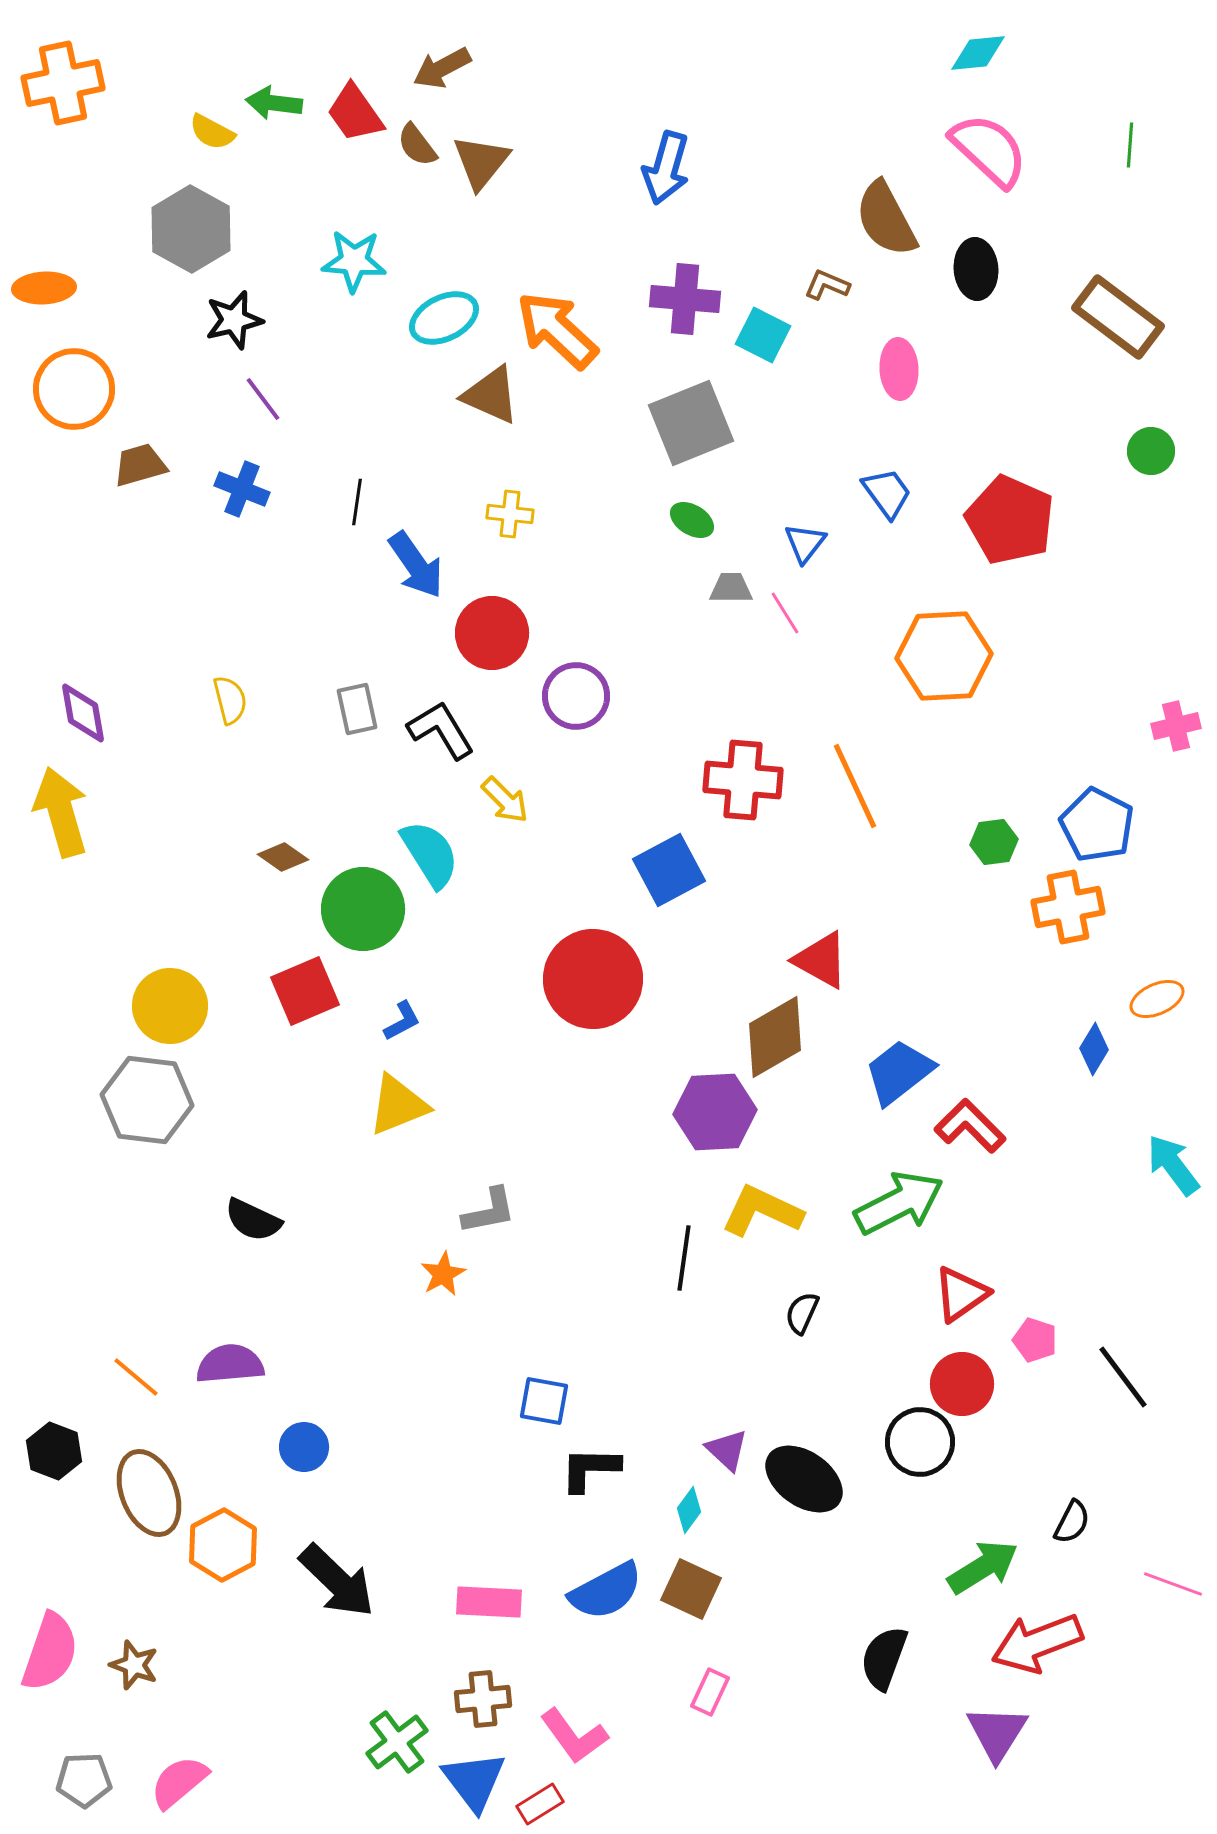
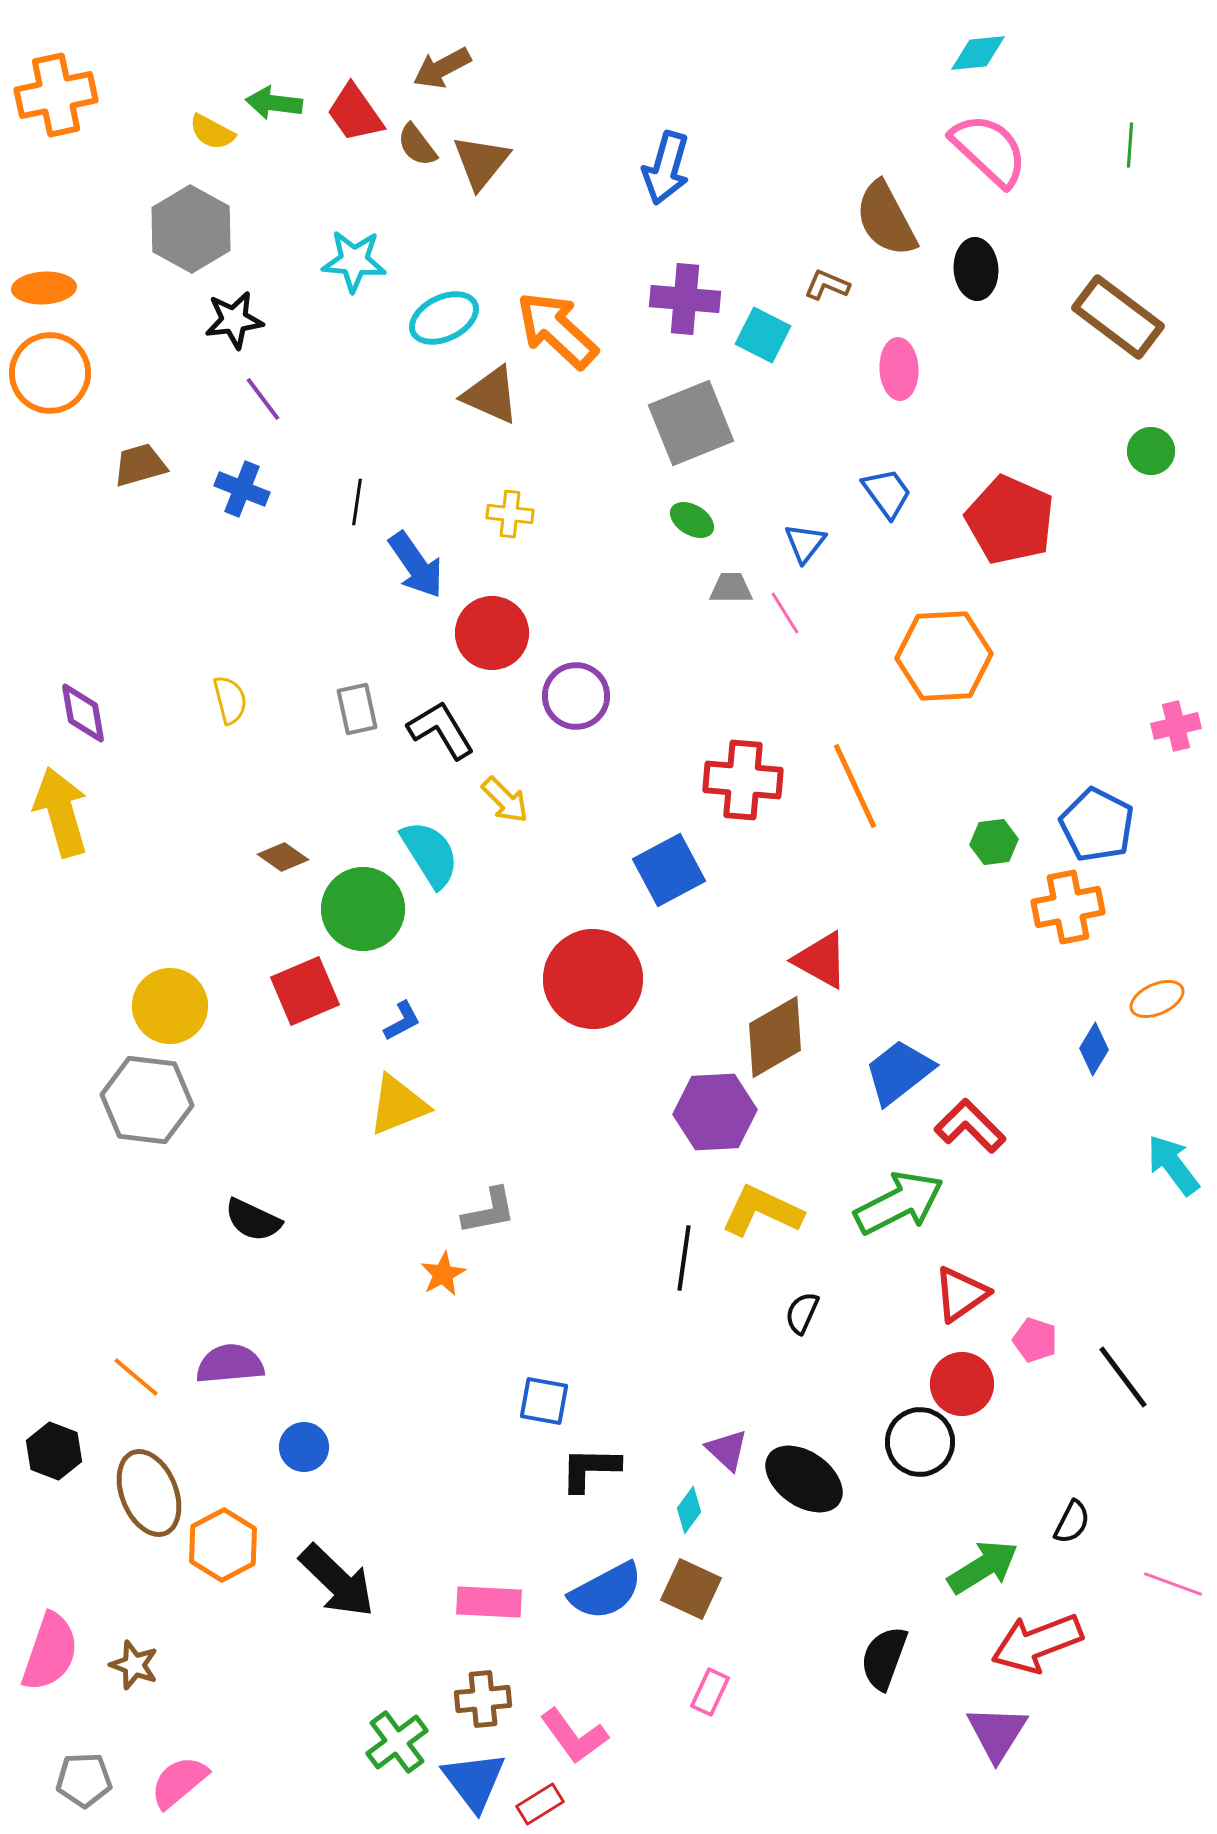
orange cross at (63, 83): moved 7 px left, 12 px down
black star at (234, 320): rotated 6 degrees clockwise
orange circle at (74, 389): moved 24 px left, 16 px up
